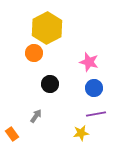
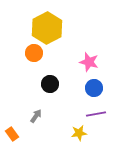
yellow star: moved 2 px left
